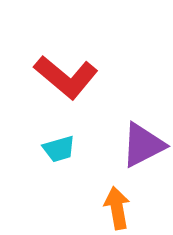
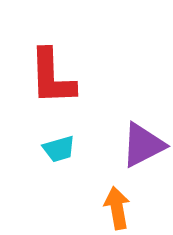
red L-shape: moved 14 px left; rotated 48 degrees clockwise
